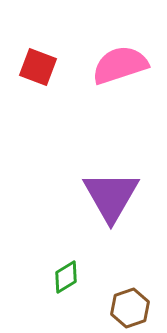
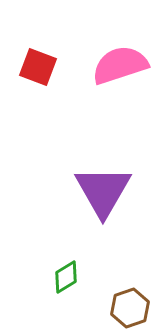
purple triangle: moved 8 px left, 5 px up
